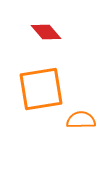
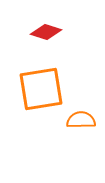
red diamond: rotated 32 degrees counterclockwise
